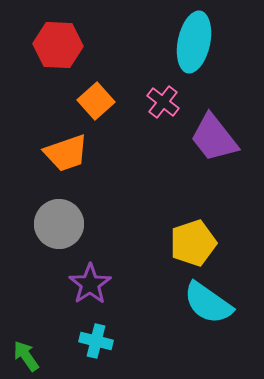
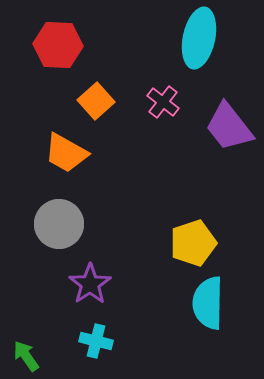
cyan ellipse: moved 5 px right, 4 px up
purple trapezoid: moved 15 px right, 11 px up
orange trapezoid: rotated 48 degrees clockwise
cyan semicircle: rotated 56 degrees clockwise
